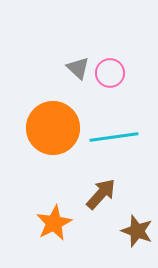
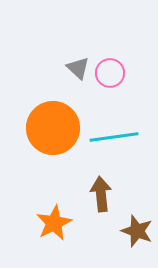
brown arrow: rotated 48 degrees counterclockwise
